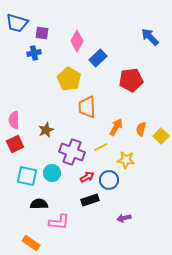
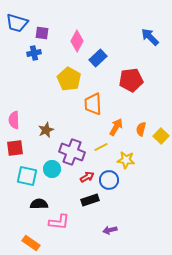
orange trapezoid: moved 6 px right, 3 px up
red square: moved 4 px down; rotated 18 degrees clockwise
cyan circle: moved 4 px up
purple arrow: moved 14 px left, 12 px down
